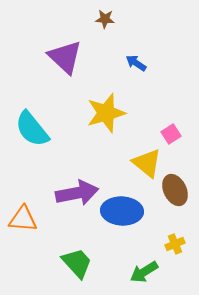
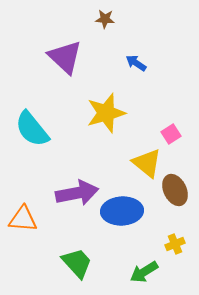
blue ellipse: rotated 6 degrees counterclockwise
